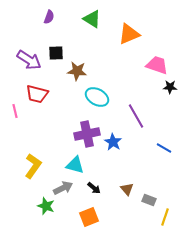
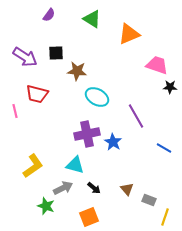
purple semicircle: moved 2 px up; rotated 16 degrees clockwise
purple arrow: moved 4 px left, 3 px up
yellow L-shape: rotated 20 degrees clockwise
